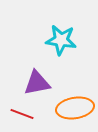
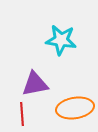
purple triangle: moved 2 px left, 1 px down
red line: rotated 65 degrees clockwise
